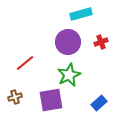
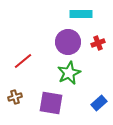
cyan rectangle: rotated 15 degrees clockwise
red cross: moved 3 px left, 1 px down
red line: moved 2 px left, 2 px up
green star: moved 2 px up
purple square: moved 3 px down; rotated 20 degrees clockwise
